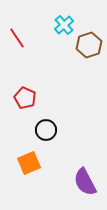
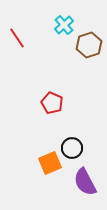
red pentagon: moved 27 px right, 5 px down
black circle: moved 26 px right, 18 px down
orange square: moved 21 px right
